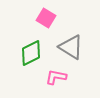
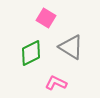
pink L-shape: moved 6 px down; rotated 15 degrees clockwise
